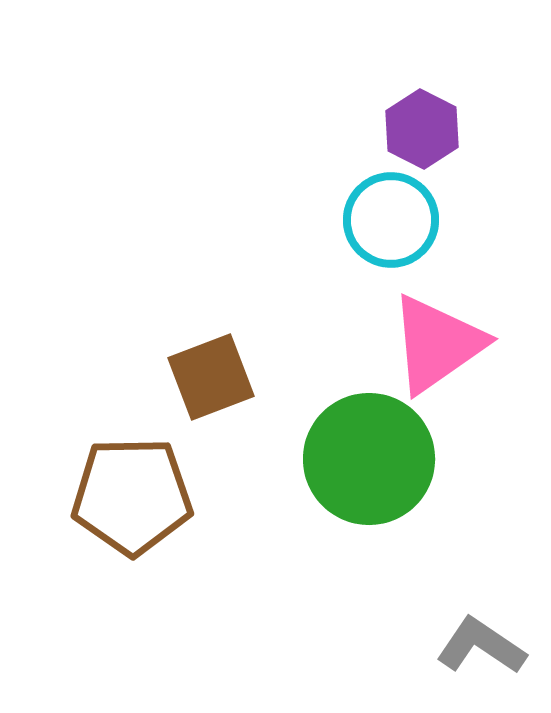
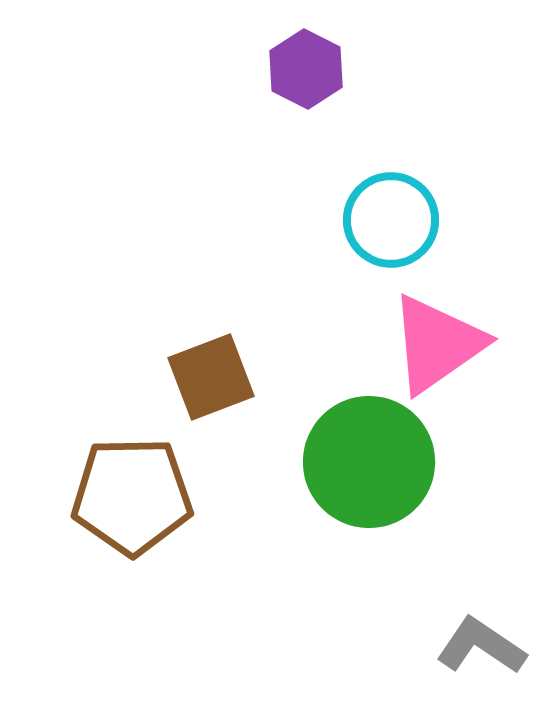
purple hexagon: moved 116 px left, 60 px up
green circle: moved 3 px down
